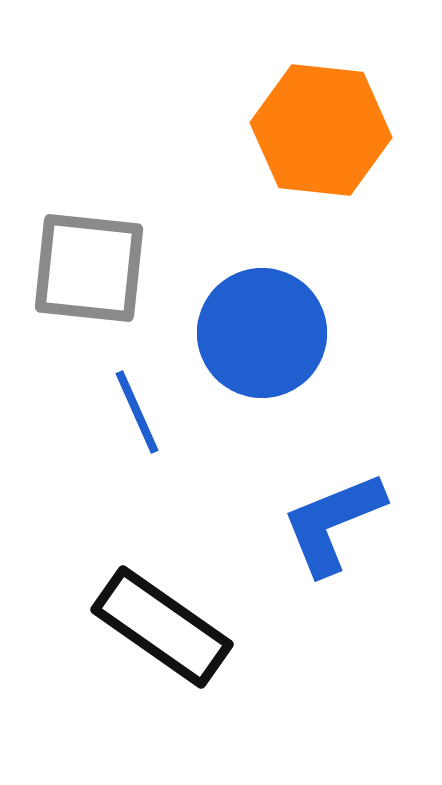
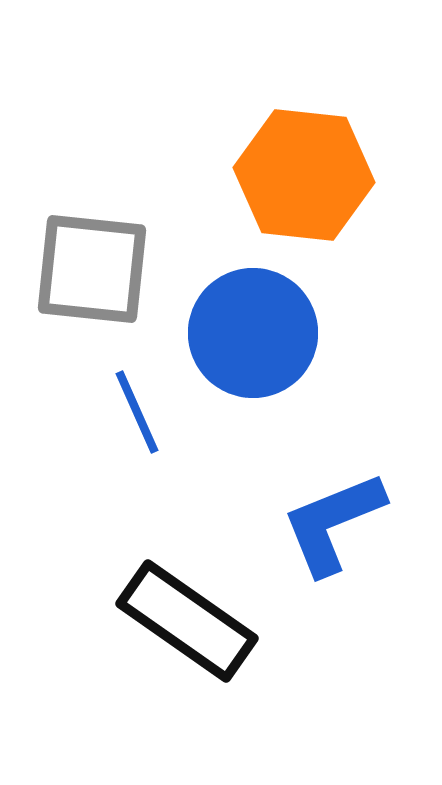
orange hexagon: moved 17 px left, 45 px down
gray square: moved 3 px right, 1 px down
blue circle: moved 9 px left
black rectangle: moved 25 px right, 6 px up
